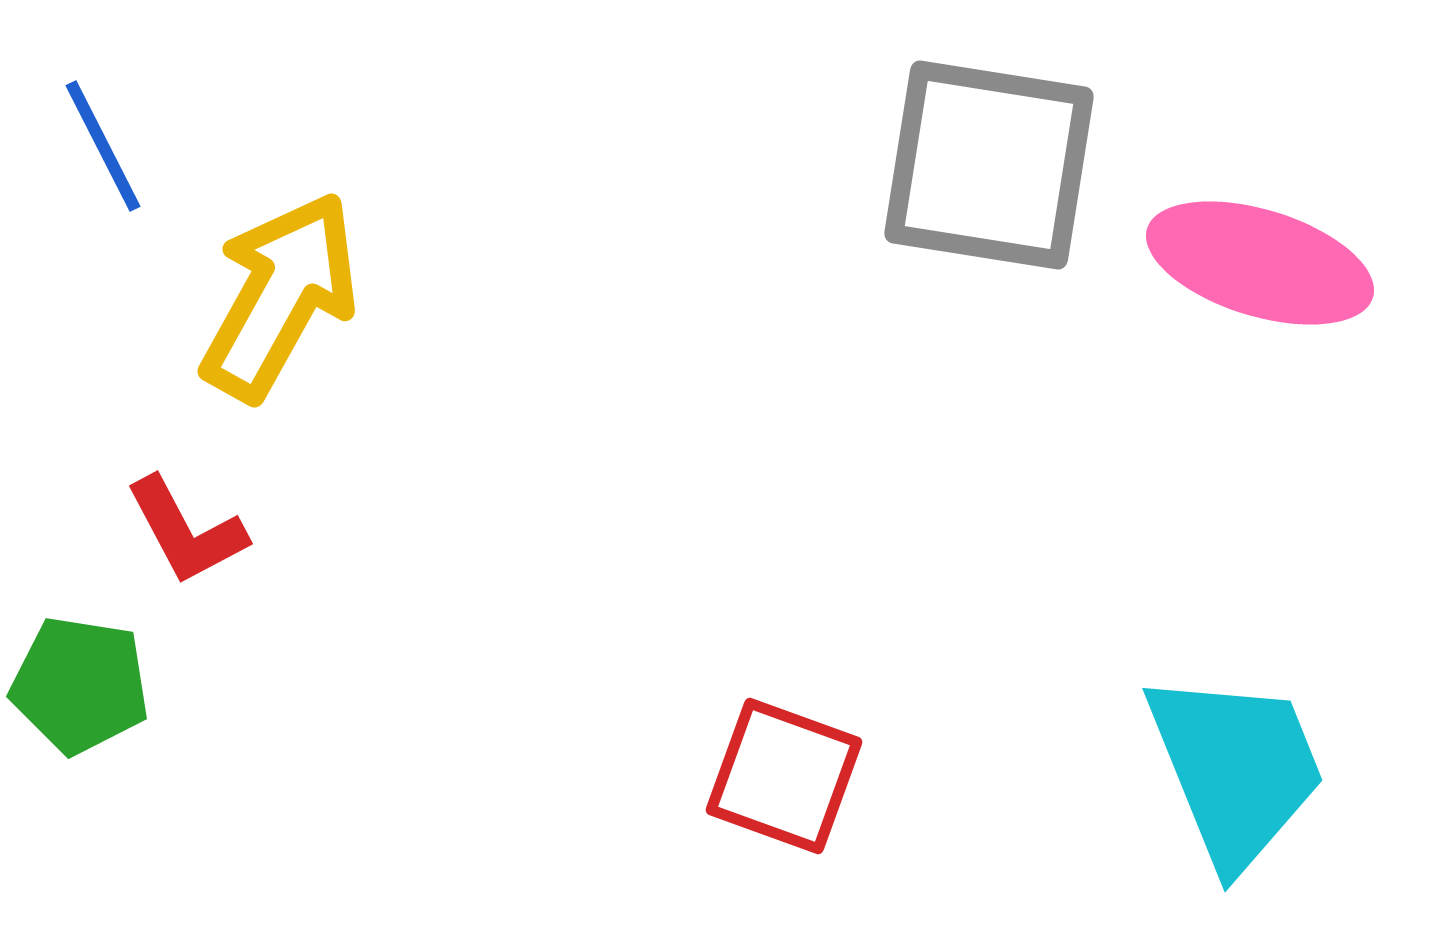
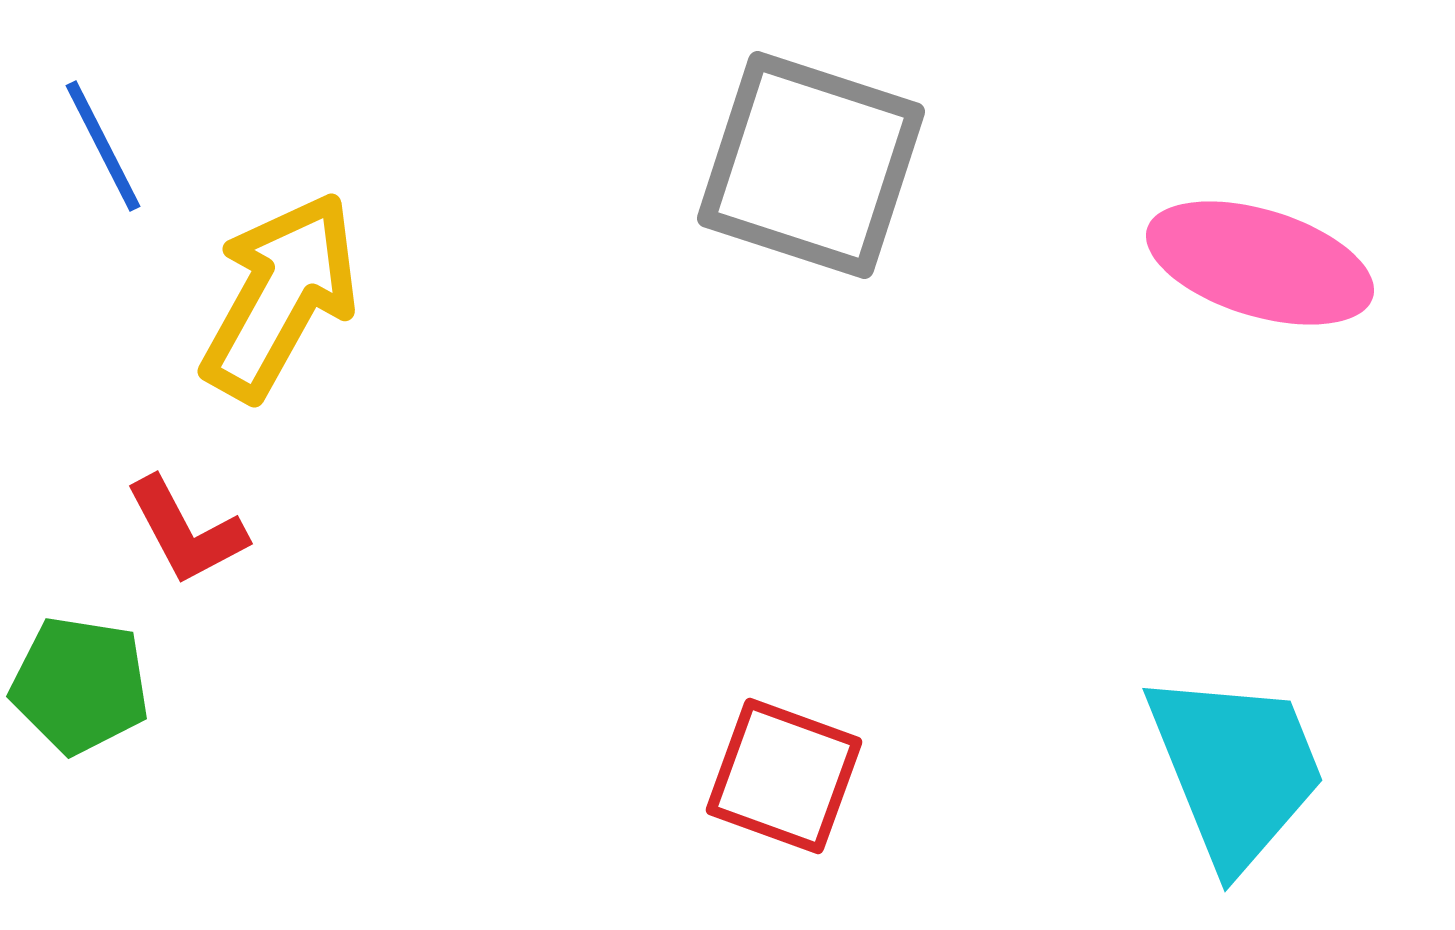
gray square: moved 178 px left; rotated 9 degrees clockwise
